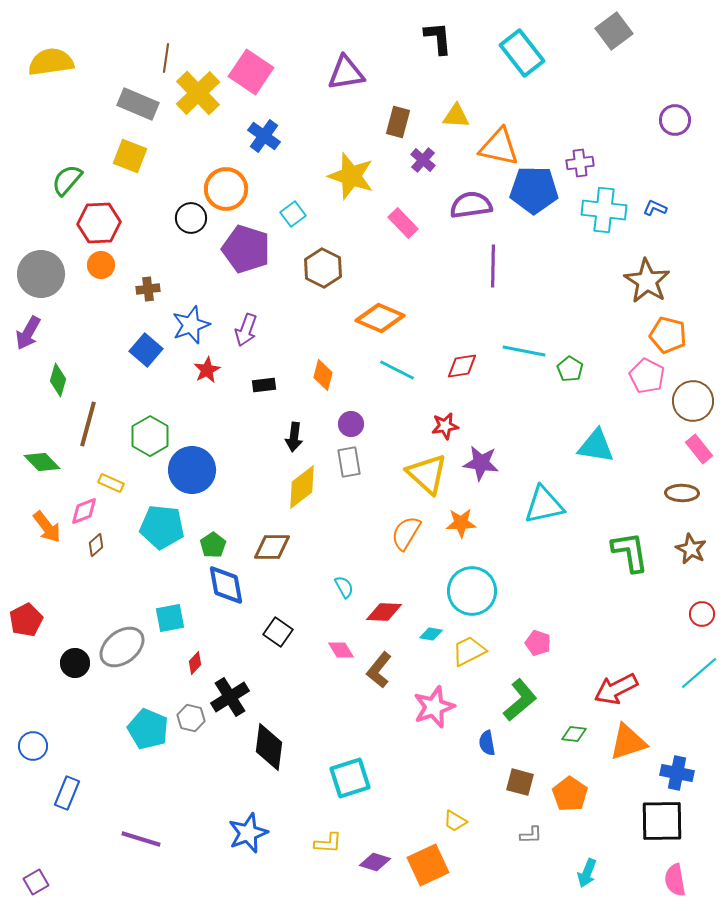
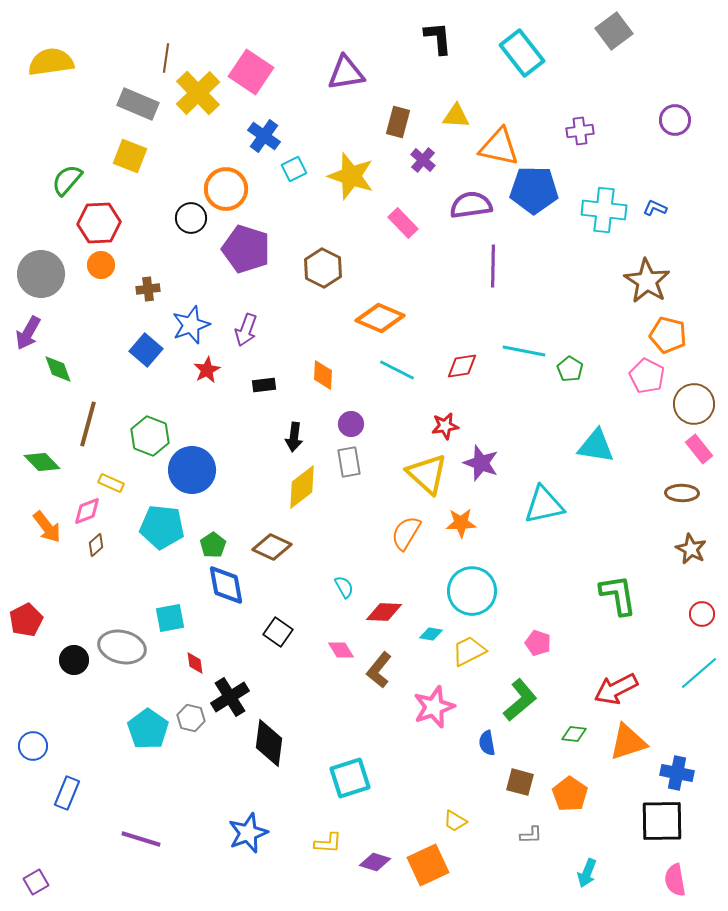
purple cross at (580, 163): moved 32 px up
cyan square at (293, 214): moved 1 px right, 45 px up; rotated 10 degrees clockwise
orange diamond at (323, 375): rotated 12 degrees counterclockwise
green diamond at (58, 380): moved 11 px up; rotated 36 degrees counterclockwise
brown circle at (693, 401): moved 1 px right, 3 px down
green hexagon at (150, 436): rotated 9 degrees counterclockwise
purple star at (481, 463): rotated 12 degrees clockwise
pink diamond at (84, 511): moved 3 px right
brown diamond at (272, 547): rotated 24 degrees clockwise
green L-shape at (630, 552): moved 12 px left, 43 px down
gray ellipse at (122, 647): rotated 51 degrees clockwise
black circle at (75, 663): moved 1 px left, 3 px up
red diamond at (195, 663): rotated 50 degrees counterclockwise
cyan pentagon at (148, 729): rotated 12 degrees clockwise
black diamond at (269, 747): moved 4 px up
